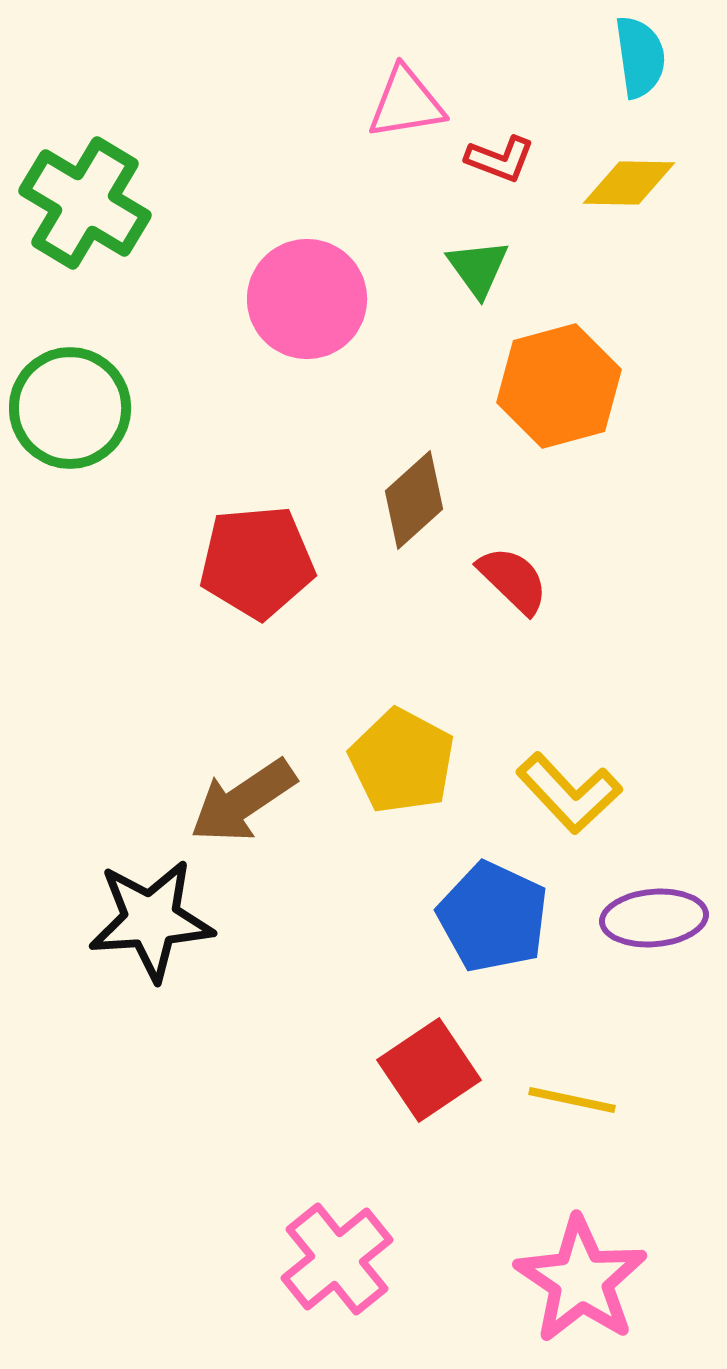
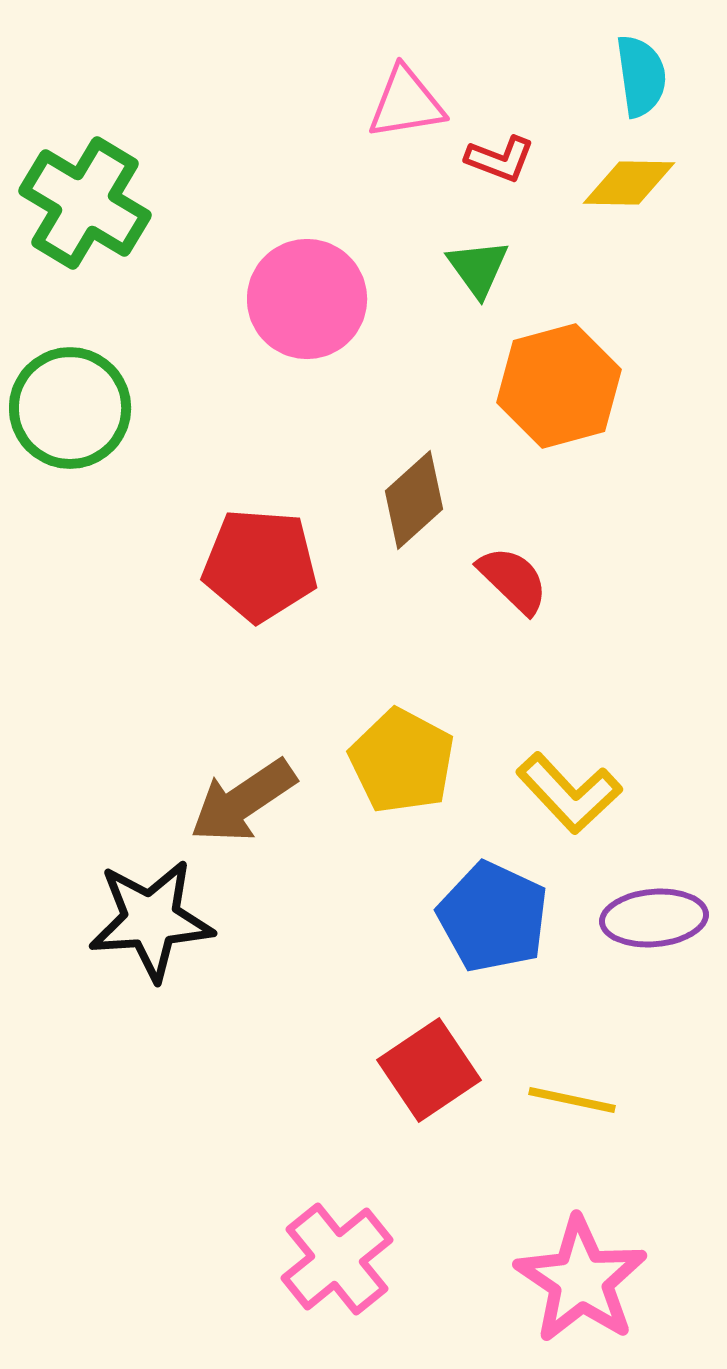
cyan semicircle: moved 1 px right, 19 px down
red pentagon: moved 3 px right, 3 px down; rotated 9 degrees clockwise
